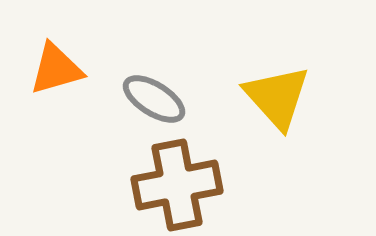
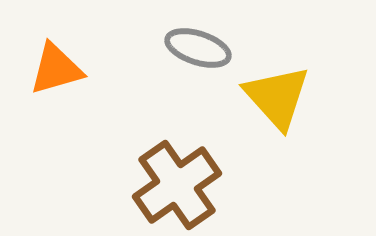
gray ellipse: moved 44 px right, 51 px up; rotated 14 degrees counterclockwise
brown cross: rotated 24 degrees counterclockwise
